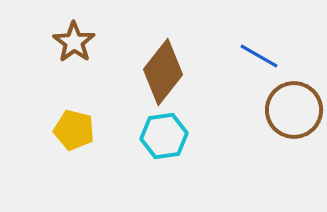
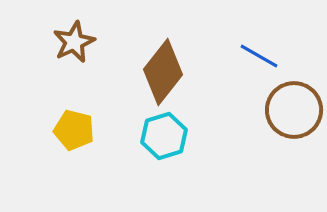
brown star: rotated 12 degrees clockwise
cyan hexagon: rotated 9 degrees counterclockwise
